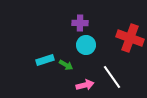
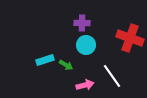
purple cross: moved 2 px right
white line: moved 1 px up
